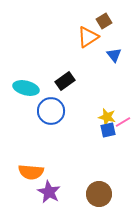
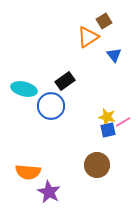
cyan ellipse: moved 2 px left, 1 px down
blue circle: moved 5 px up
orange semicircle: moved 3 px left
brown circle: moved 2 px left, 29 px up
